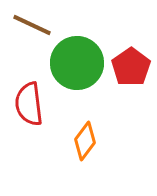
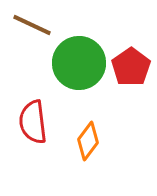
green circle: moved 2 px right
red semicircle: moved 4 px right, 18 px down
orange diamond: moved 3 px right
